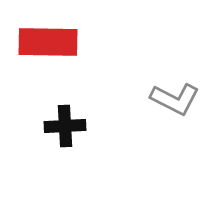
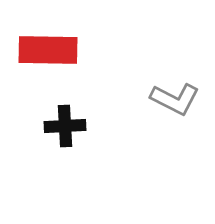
red rectangle: moved 8 px down
